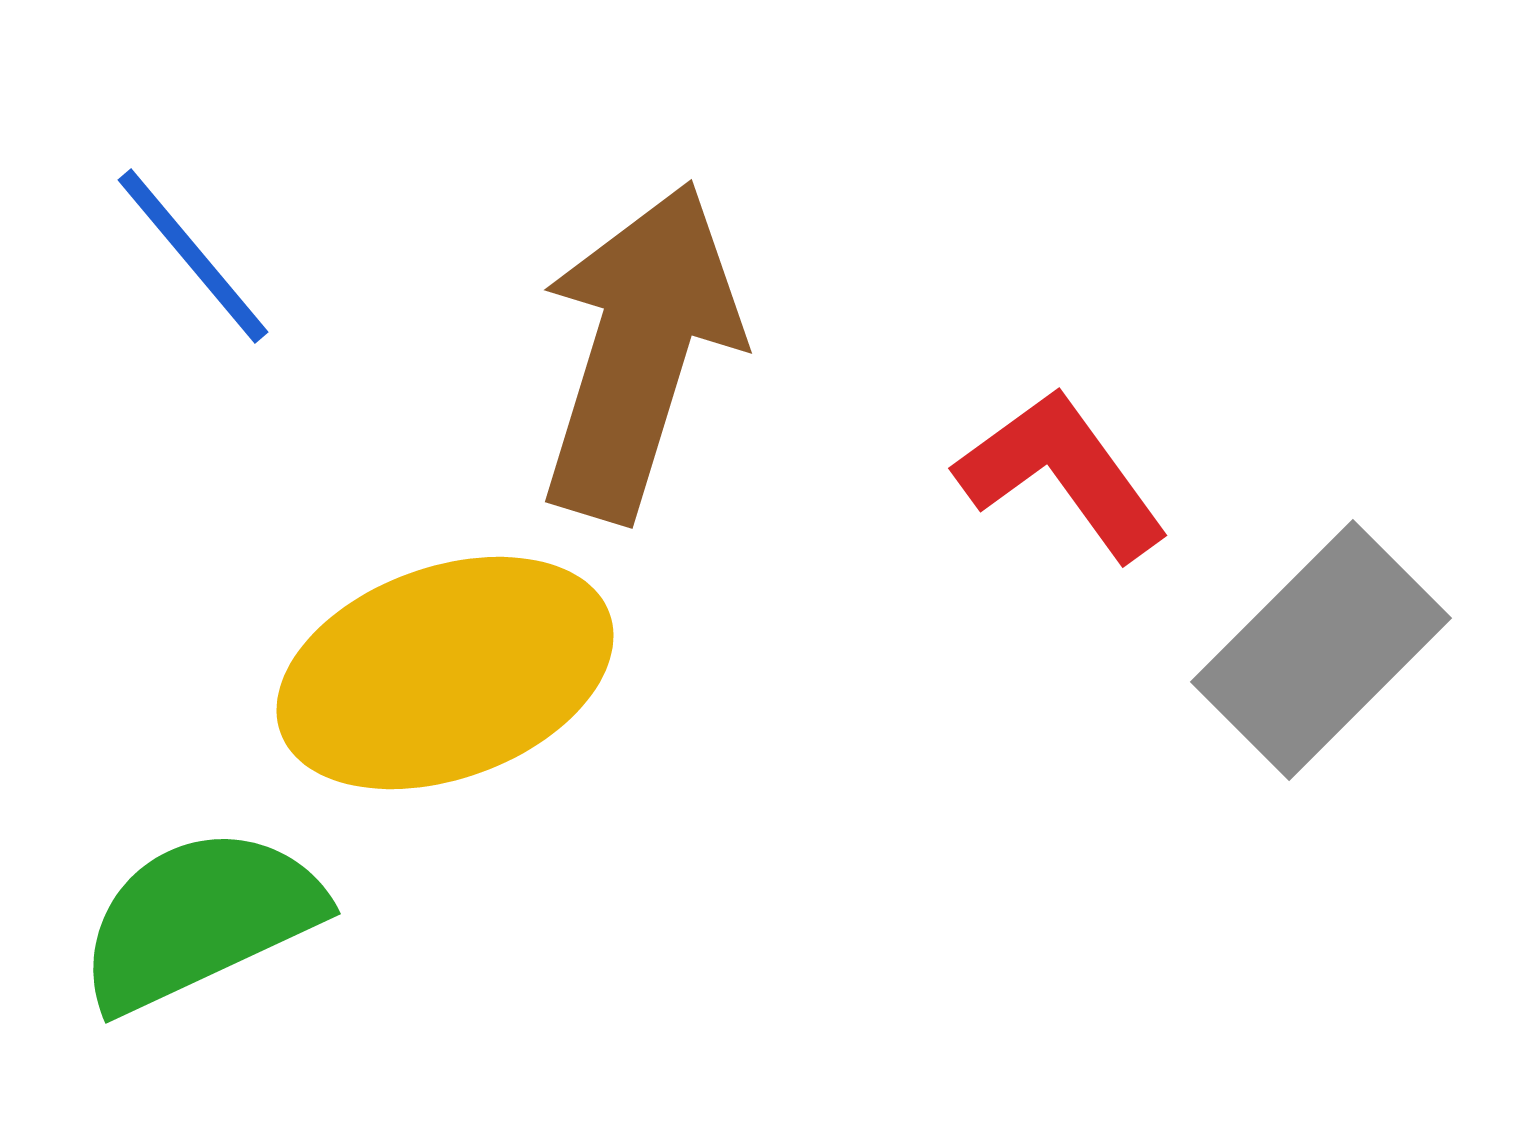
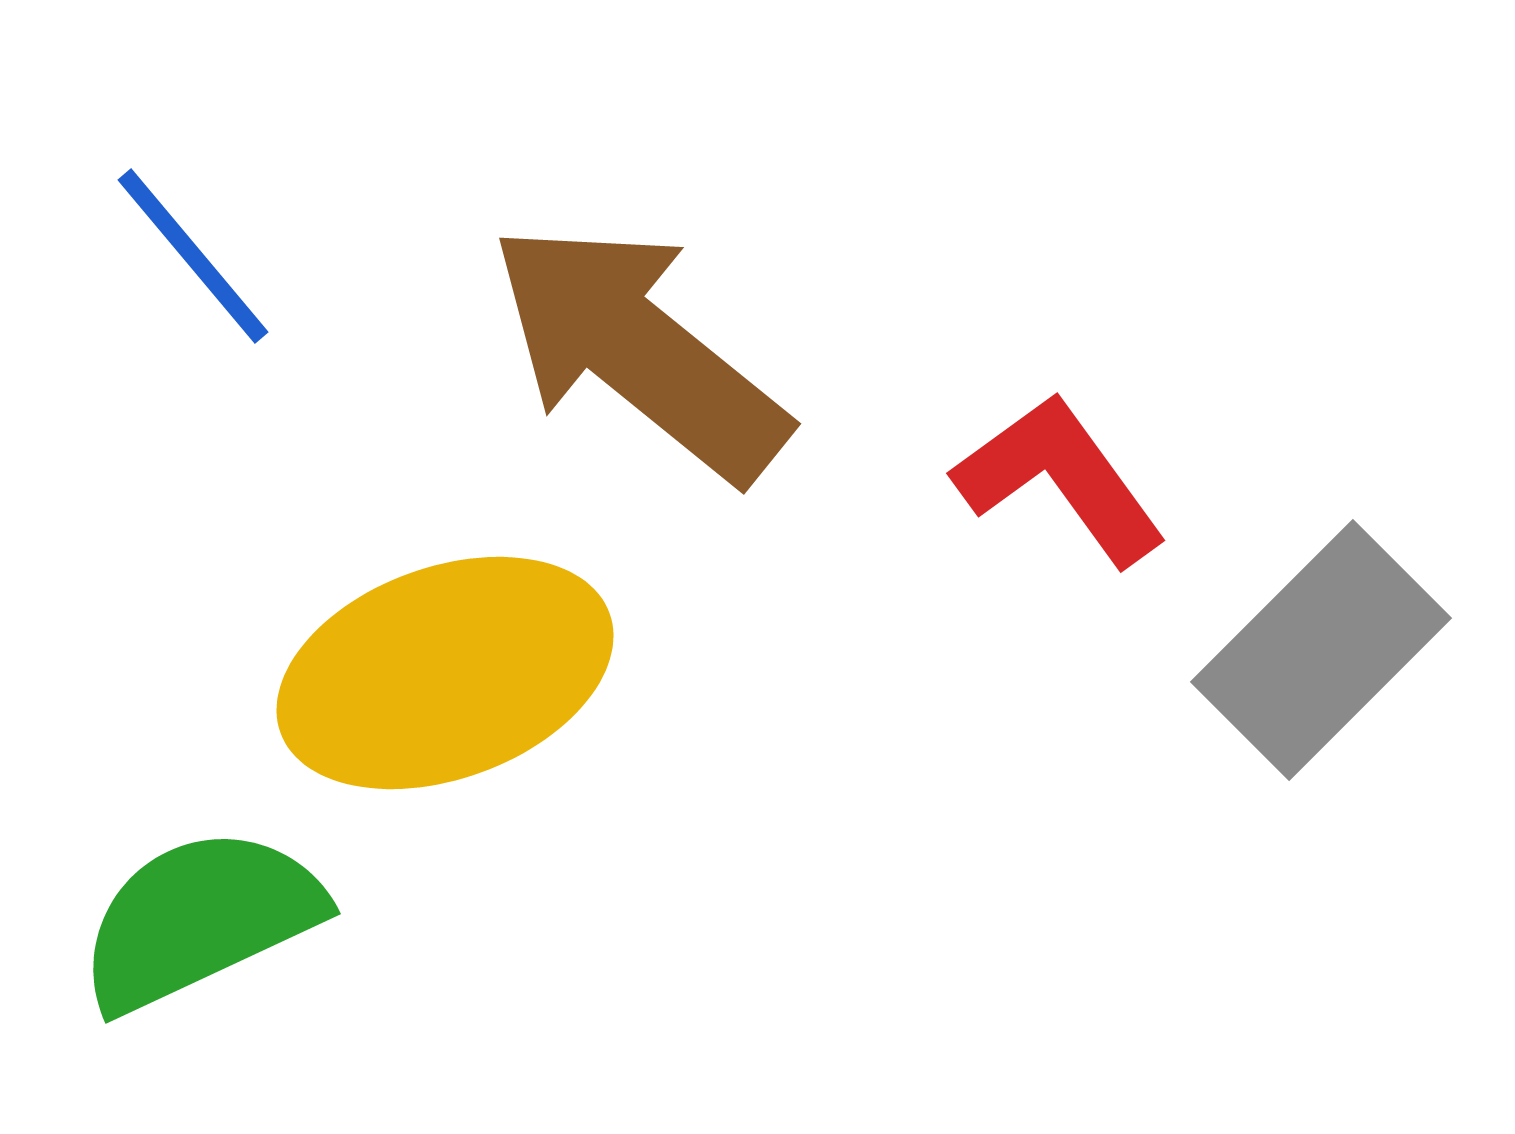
brown arrow: rotated 68 degrees counterclockwise
red L-shape: moved 2 px left, 5 px down
